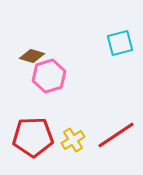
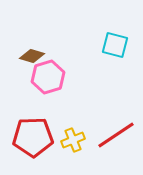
cyan square: moved 5 px left, 2 px down; rotated 28 degrees clockwise
pink hexagon: moved 1 px left, 1 px down
yellow cross: rotated 10 degrees clockwise
